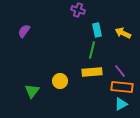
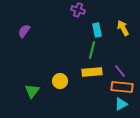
yellow arrow: moved 5 px up; rotated 35 degrees clockwise
